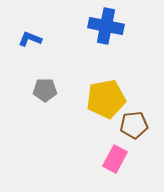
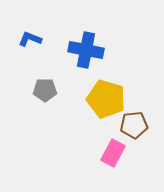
blue cross: moved 20 px left, 24 px down
yellow pentagon: rotated 27 degrees clockwise
pink rectangle: moved 2 px left, 6 px up
